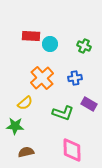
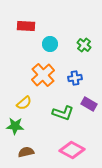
red rectangle: moved 5 px left, 10 px up
green cross: moved 1 px up; rotated 16 degrees clockwise
orange cross: moved 1 px right, 3 px up
yellow semicircle: moved 1 px left
pink diamond: rotated 60 degrees counterclockwise
